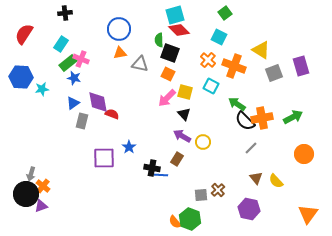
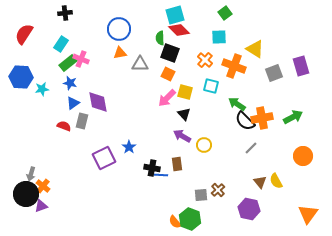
cyan square at (219, 37): rotated 28 degrees counterclockwise
green semicircle at (159, 40): moved 1 px right, 2 px up
yellow triangle at (261, 50): moved 6 px left, 1 px up
orange cross at (208, 60): moved 3 px left
gray triangle at (140, 64): rotated 12 degrees counterclockwise
blue star at (74, 78): moved 4 px left, 5 px down
cyan square at (211, 86): rotated 14 degrees counterclockwise
red semicircle at (112, 114): moved 48 px left, 12 px down
yellow circle at (203, 142): moved 1 px right, 3 px down
orange circle at (304, 154): moved 1 px left, 2 px down
purple square at (104, 158): rotated 25 degrees counterclockwise
brown rectangle at (177, 159): moved 5 px down; rotated 40 degrees counterclockwise
brown triangle at (256, 178): moved 4 px right, 4 px down
yellow semicircle at (276, 181): rotated 14 degrees clockwise
